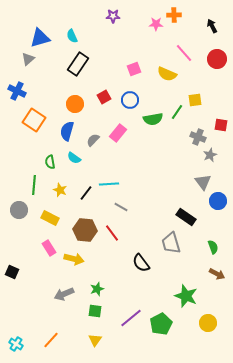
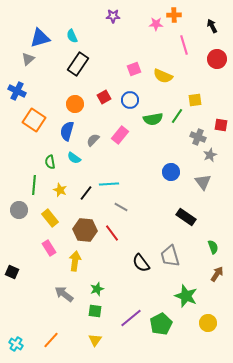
pink line at (184, 53): moved 8 px up; rotated 24 degrees clockwise
yellow semicircle at (167, 74): moved 4 px left, 2 px down
green line at (177, 112): moved 4 px down
pink rectangle at (118, 133): moved 2 px right, 2 px down
blue circle at (218, 201): moved 47 px left, 29 px up
yellow rectangle at (50, 218): rotated 24 degrees clockwise
gray trapezoid at (171, 243): moved 1 px left, 13 px down
yellow arrow at (74, 259): moved 1 px right, 2 px down; rotated 96 degrees counterclockwise
brown arrow at (217, 274): rotated 84 degrees counterclockwise
gray arrow at (64, 294): rotated 60 degrees clockwise
